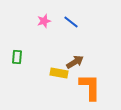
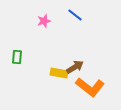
blue line: moved 4 px right, 7 px up
brown arrow: moved 5 px down
orange L-shape: rotated 128 degrees clockwise
